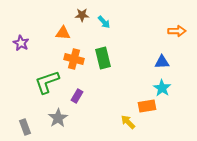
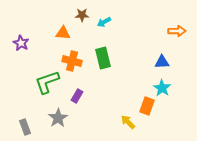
cyan arrow: rotated 104 degrees clockwise
orange cross: moved 2 px left, 2 px down
orange rectangle: rotated 60 degrees counterclockwise
